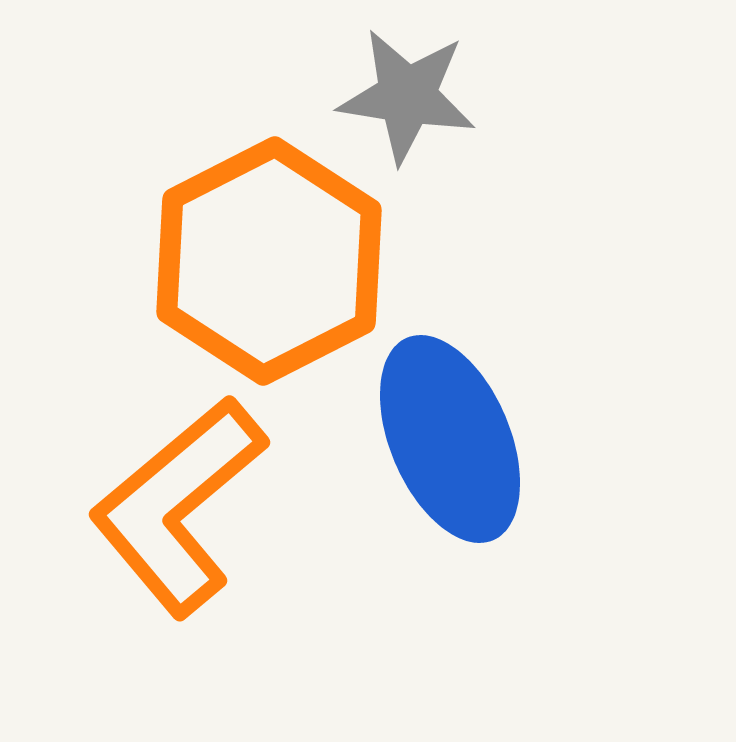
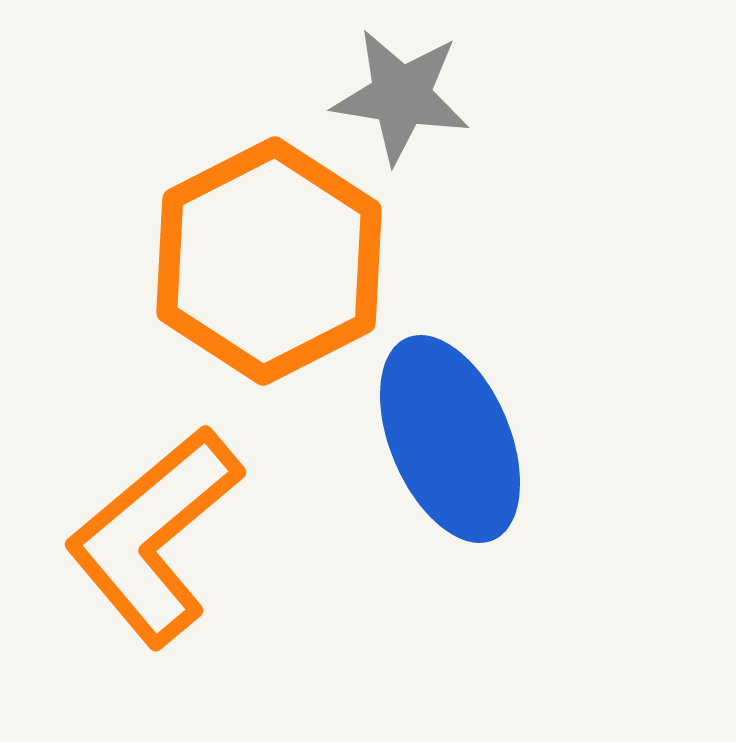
gray star: moved 6 px left
orange L-shape: moved 24 px left, 30 px down
